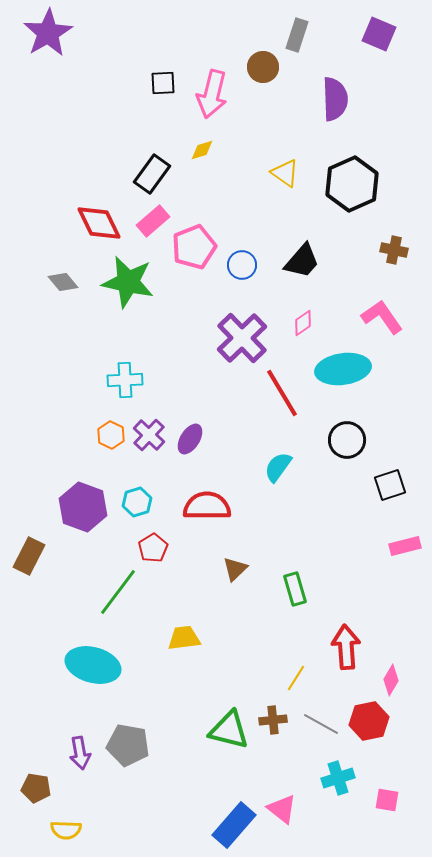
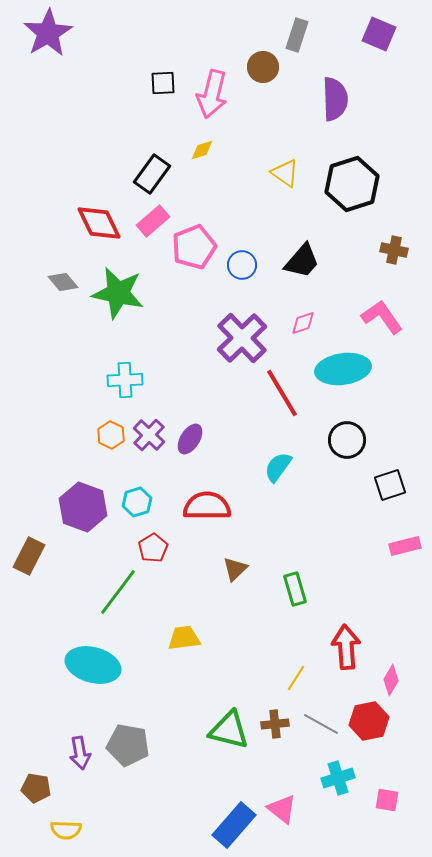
black hexagon at (352, 184): rotated 6 degrees clockwise
green star at (128, 282): moved 10 px left, 11 px down
pink diamond at (303, 323): rotated 16 degrees clockwise
brown cross at (273, 720): moved 2 px right, 4 px down
